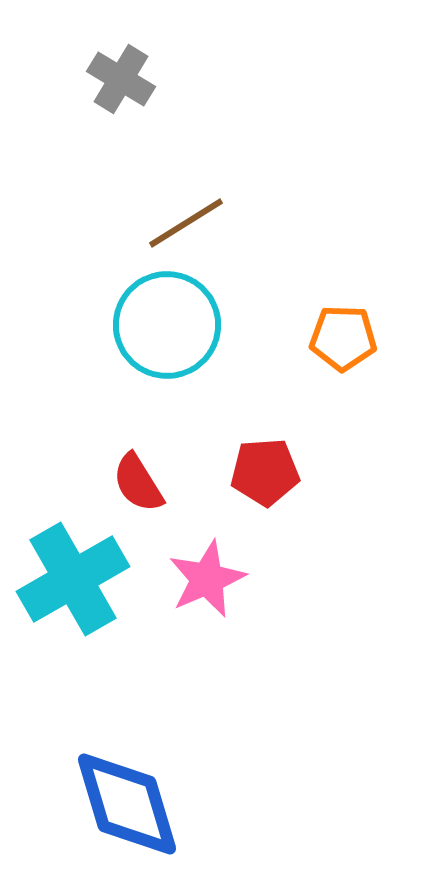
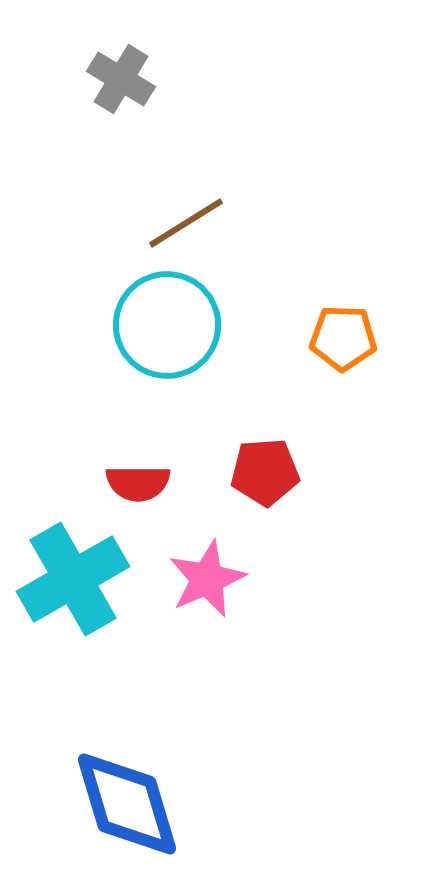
red semicircle: rotated 58 degrees counterclockwise
